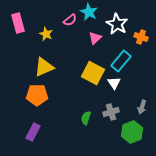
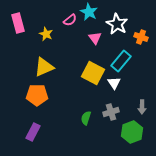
pink triangle: rotated 24 degrees counterclockwise
gray arrow: rotated 16 degrees counterclockwise
